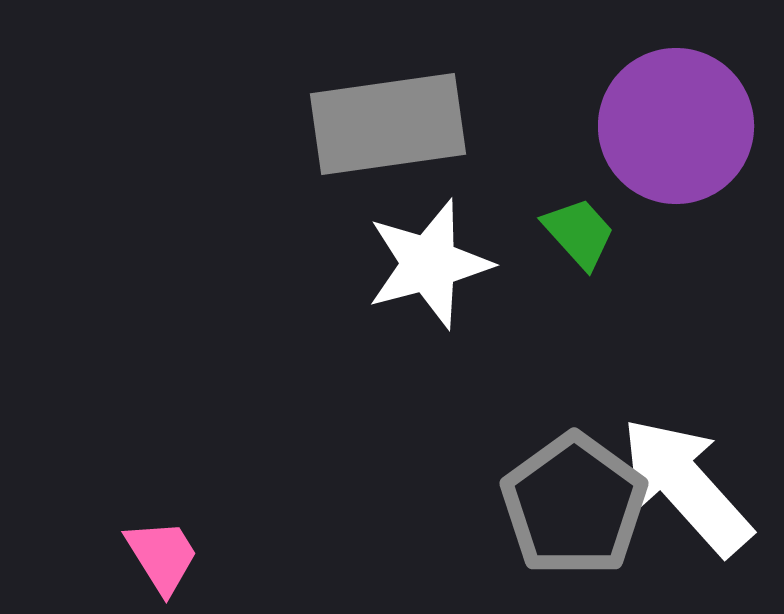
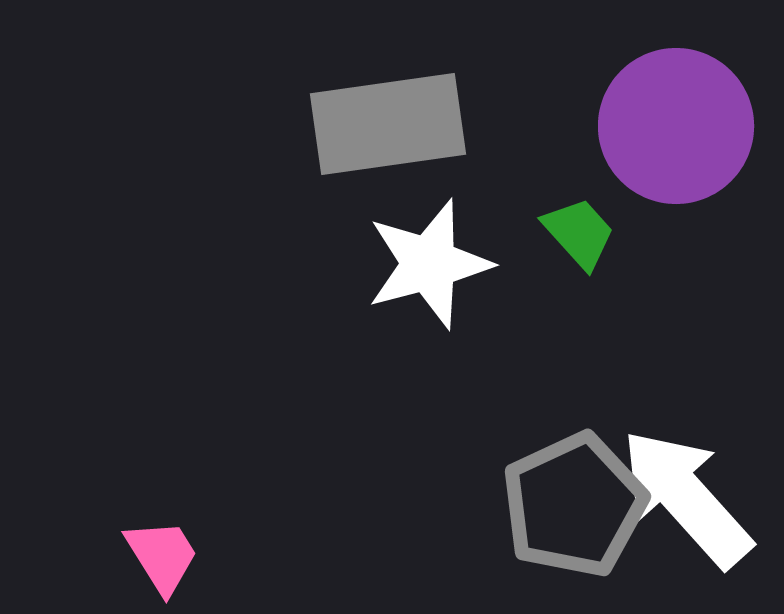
white arrow: moved 12 px down
gray pentagon: rotated 11 degrees clockwise
